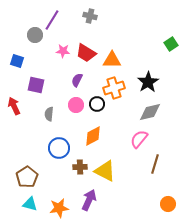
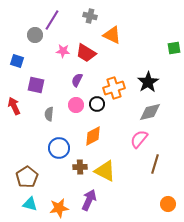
green square: moved 3 px right, 4 px down; rotated 24 degrees clockwise
orange triangle: moved 25 px up; rotated 24 degrees clockwise
